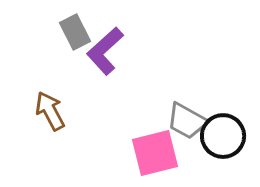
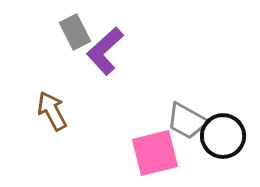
brown arrow: moved 2 px right
